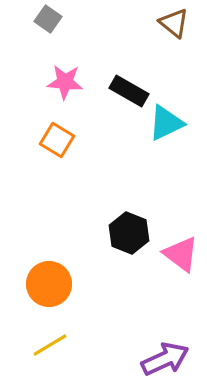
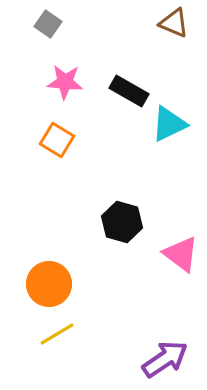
gray square: moved 5 px down
brown triangle: rotated 16 degrees counterclockwise
cyan triangle: moved 3 px right, 1 px down
black hexagon: moved 7 px left, 11 px up; rotated 6 degrees counterclockwise
yellow line: moved 7 px right, 11 px up
purple arrow: rotated 9 degrees counterclockwise
